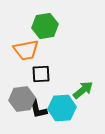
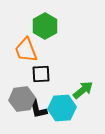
green hexagon: rotated 20 degrees counterclockwise
orange trapezoid: rotated 80 degrees clockwise
